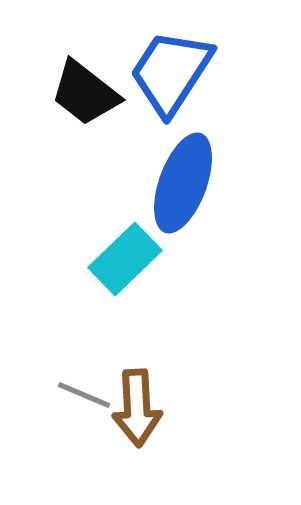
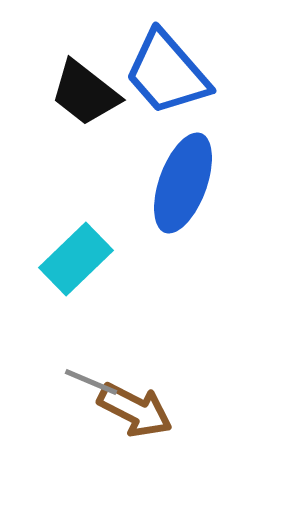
blue trapezoid: moved 4 px left, 1 px down; rotated 74 degrees counterclockwise
cyan rectangle: moved 49 px left
gray line: moved 7 px right, 13 px up
brown arrow: moved 2 px left, 2 px down; rotated 60 degrees counterclockwise
